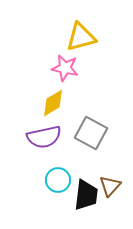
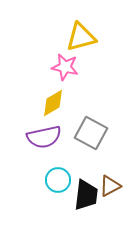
pink star: moved 1 px up
brown triangle: rotated 20 degrees clockwise
